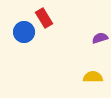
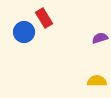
yellow semicircle: moved 4 px right, 4 px down
